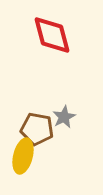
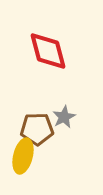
red diamond: moved 4 px left, 16 px down
brown pentagon: rotated 12 degrees counterclockwise
